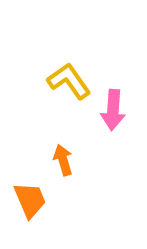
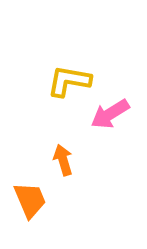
yellow L-shape: rotated 45 degrees counterclockwise
pink arrow: moved 3 px left, 4 px down; rotated 54 degrees clockwise
